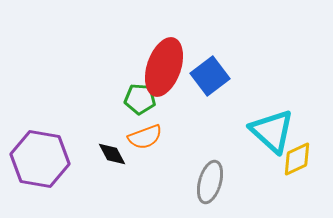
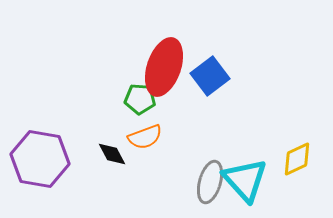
cyan triangle: moved 27 px left, 49 px down; rotated 6 degrees clockwise
